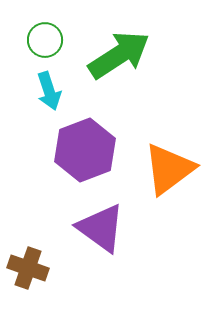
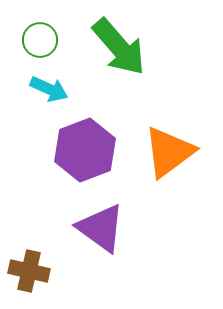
green circle: moved 5 px left
green arrow: moved 8 px up; rotated 82 degrees clockwise
cyan arrow: moved 2 px up; rotated 48 degrees counterclockwise
orange triangle: moved 17 px up
brown cross: moved 1 px right, 3 px down; rotated 6 degrees counterclockwise
